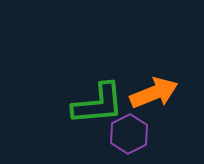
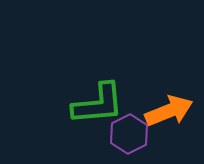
orange arrow: moved 15 px right, 18 px down
